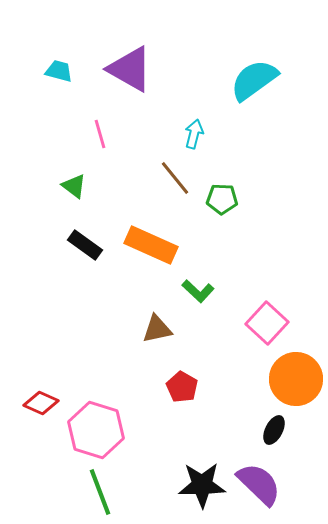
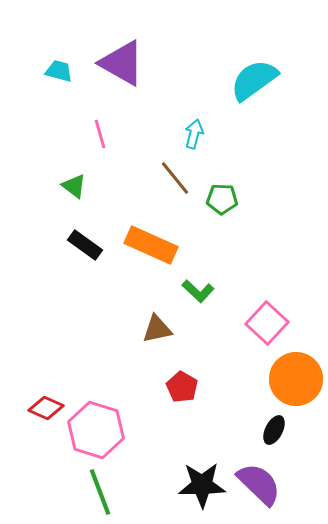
purple triangle: moved 8 px left, 6 px up
red diamond: moved 5 px right, 5 px down
